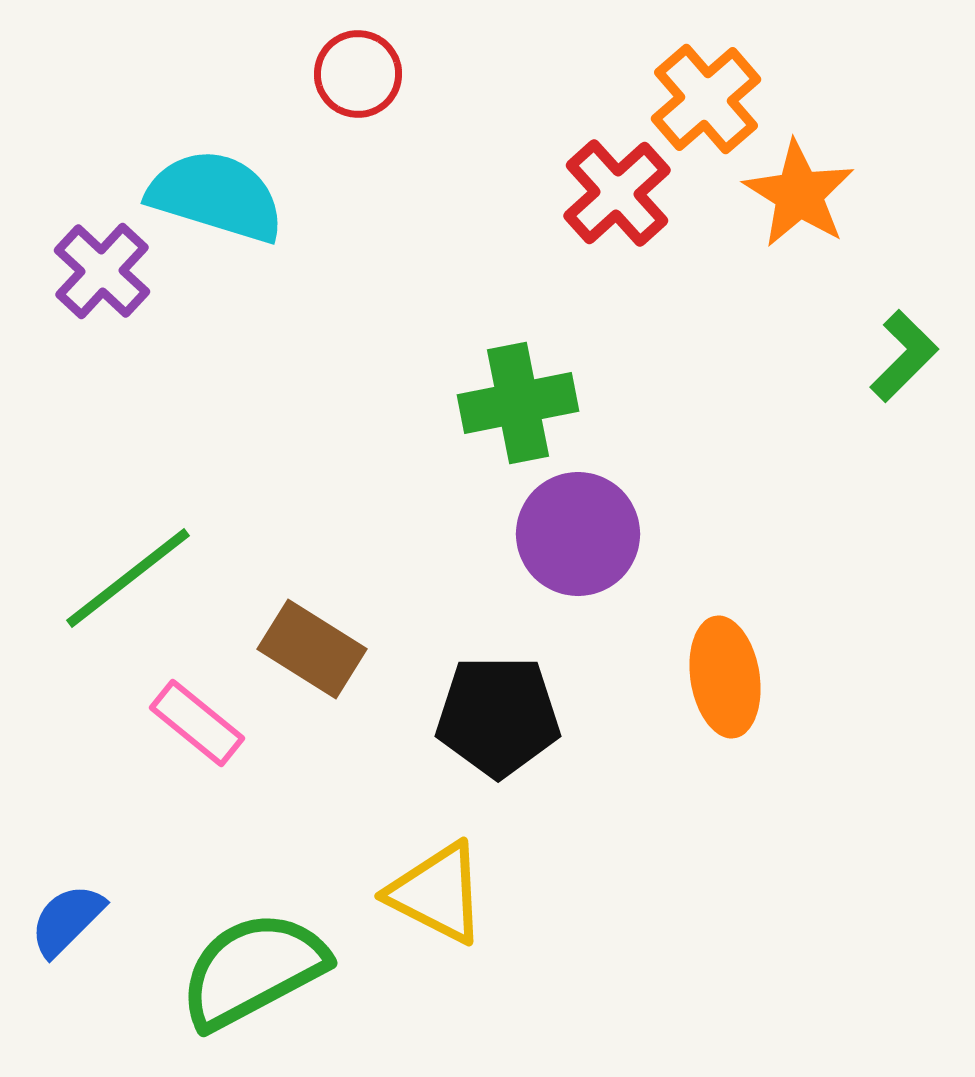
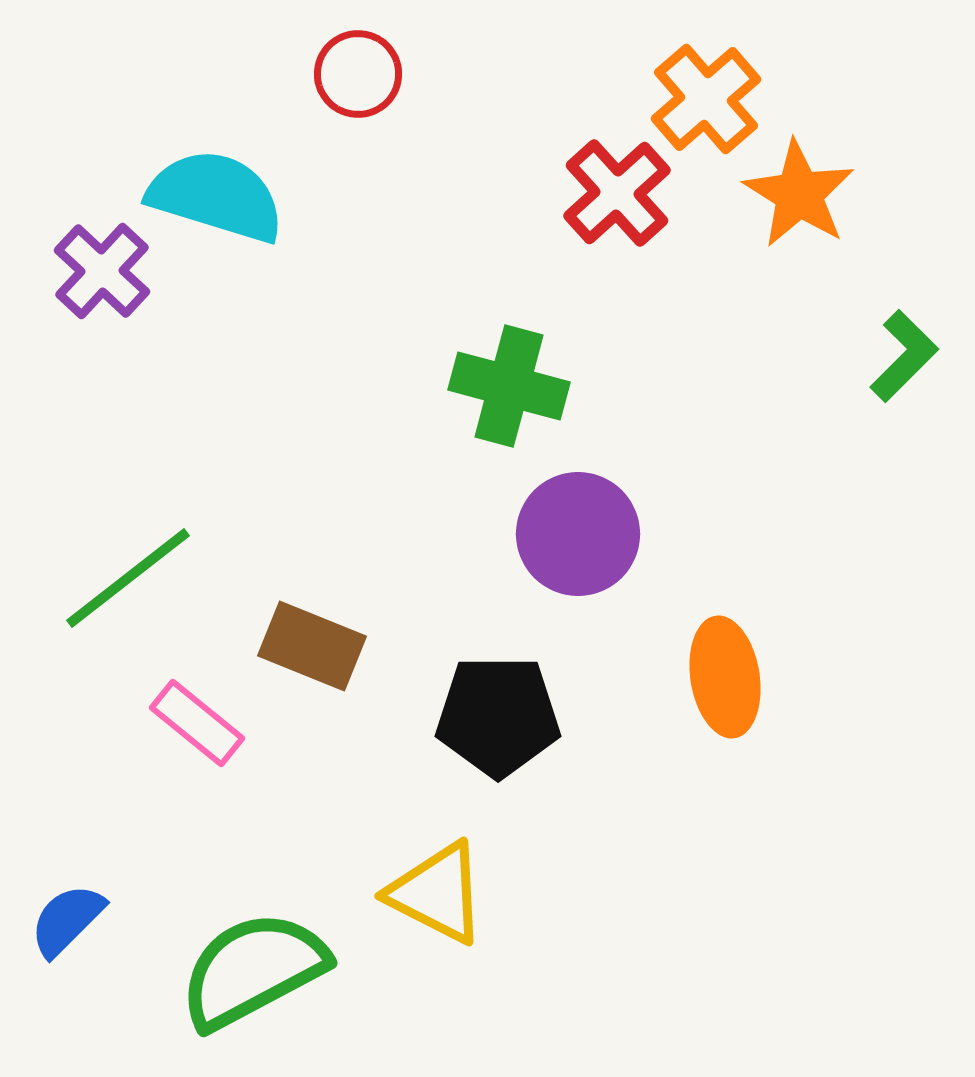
green cross: moved 9 px left, 17 px up; rotated 26 degrees clockwise
brown rectangle: moved 3 px up; rotated 10 degrees counterclockwise
